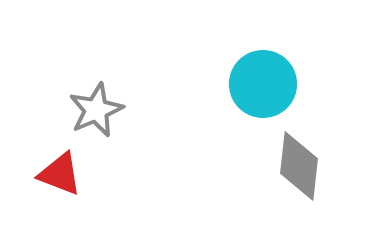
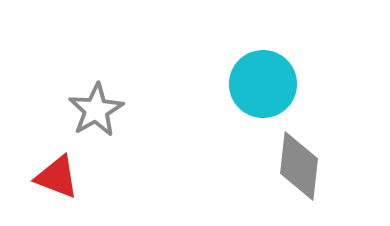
gray star: rotated 6 degrees counterclockwise
red triangle: moved 3 px left, 3 px down
